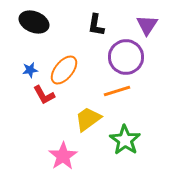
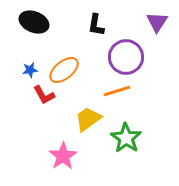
purple triangle: moved 10 px right, 3 px up
orange ellipse: rotated 12 degrees clockwise
green star: moved 1 px right, 2 px up
